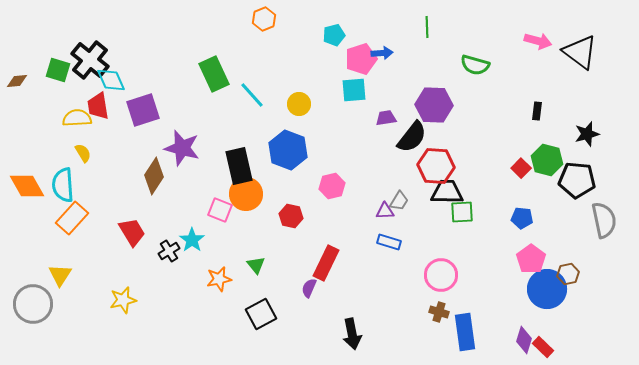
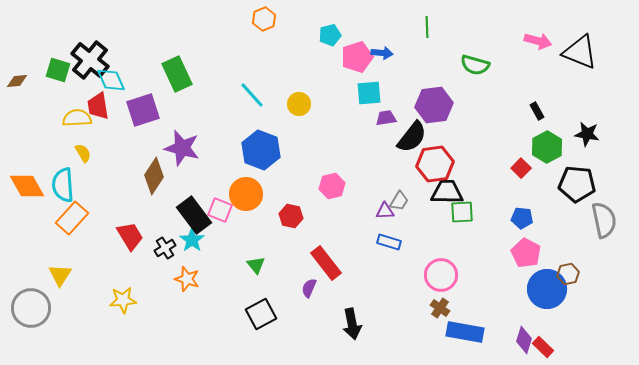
cyan pentagon at (334, 35): moved 4 px left
black triangle at (580, 52): rotated 15 degrees counterclockwise
blue arrow at (382, 53): rotated 10 degrees clockwise
pink pentagon at (361, 59): moved 4 px left, 2 px up
green rectangle at (214, 74): moved 37 px left
cyan square at (354, 90): moved 15 px right, 3 px down
purple hexagon at (434, 105): rotated 9 degrees counterclockwise
black rectangle at (537, 111): rotated 36 degrees counterclockwise
black star at (587, 134): rotated 25 degrees clockwise
blue hexagon at (288, 150): moved 27 px left
green hexagon at (547, 160): moved 13 px up; rotated 16 degrees clockwise
black rectangle at (239, 166): moved 45 px left, 49 px down; rotated 24 degrees counterclockwise
red hexagon at (436, 166): moved 1 px left, 2 px up; rotated 12 degrees counterclockwise
black pentagon at (577, 180): moved 4 px down
red trapezoid at (132, 232): moved 2 px left, 4 px down
black cross at (169, 251): moved 4 px left, 3 px up
pink pentagon at (531, 259): moved 5 px left, 6 px up; rotated 8 degrees counterclockwise
red rectangle at (326, 263): rotated 64 degrees counterclockwise
orange star at (219, 279): moved 32 px left; rotated 30 degrees clockwise
yellow star at (123, 300): rotated 8 degrees clockwise
gray circle at (33, 304): moved 2 px left, 4 px down
brown cross at (439, 312): moved 1 px right, 4 px up; rotated 18 degrees clockwise
blue rectangle at (465, 332): rotated 72 degrees counterclockwise
black arrow at (352, 334): moved 10 px up
